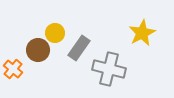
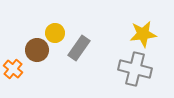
yellow star: moved 1 px right, 1 px down; rotated 20 degrees clockwise
brown circle: moved 1 px left
gray cross: moved 26 px right
